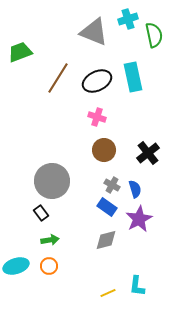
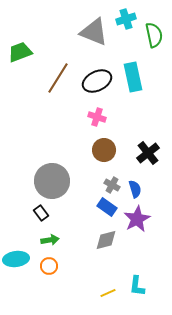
cyan cross: moved 2 px left
purple star: moved 2 px left
cyan ellipse: moved 7 px up; rotated 10 degrees clockwise
